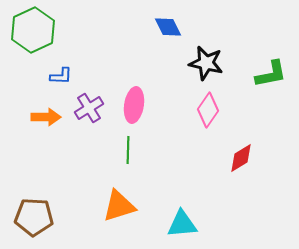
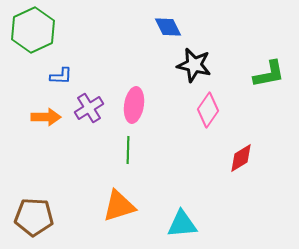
black star: moved 12 px left, 2 px down
green L-shape: moved 2 px left
